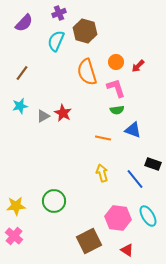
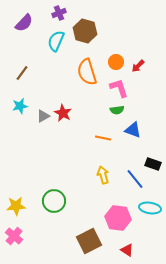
pink L-shape: moved 3 px right
yellow arrow: moved 1 px right, 2 px down
cyan ellipse: moved 2 px right, 8 px up; rotated 50 degrees counterclockwise
